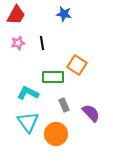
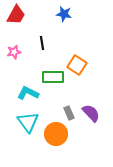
pink star: moved 4 px left, 9 px down
gray rectangle: moved 5 px right, 8 px down
